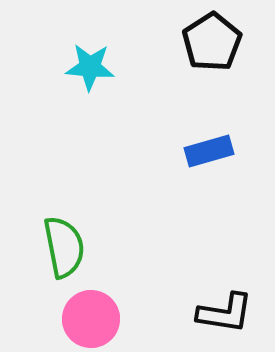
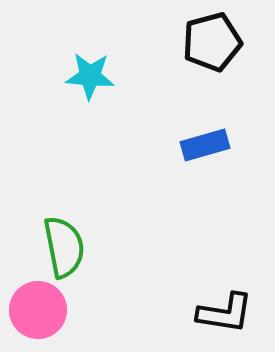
black pentagon: rotated 18 degrees clockwise
cyan star: moved 9 px down
blue rectangle: moved 4 px left, 6 px up
pink circle: moved 53 px left, 9 px up
